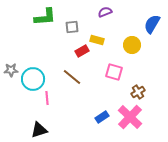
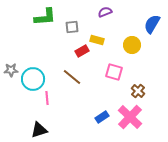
brown cross: moved 1 px up; rotated 16 degrees counterclockwise
